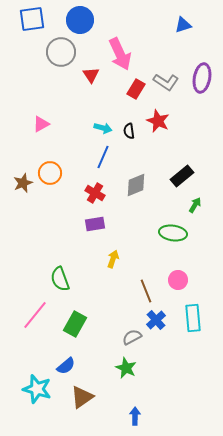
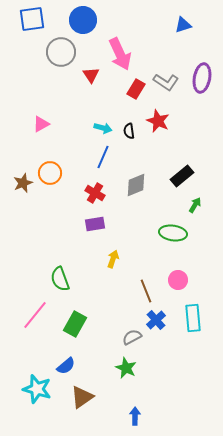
blue circle: moved 3 px right
